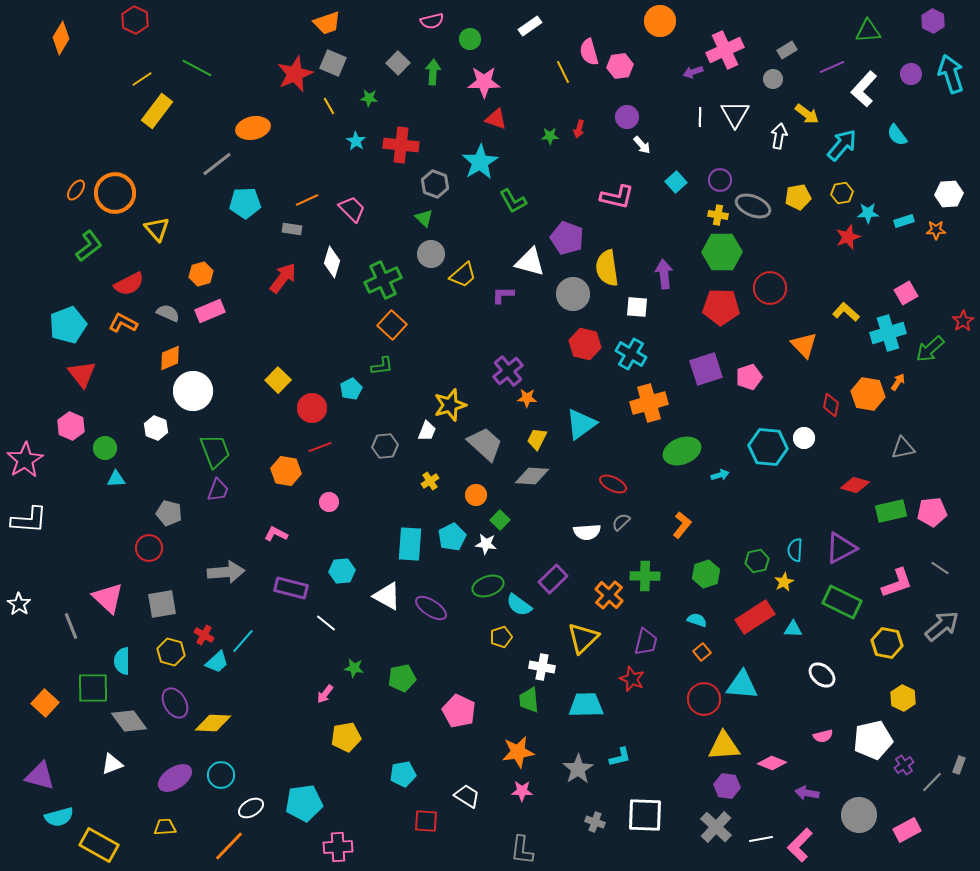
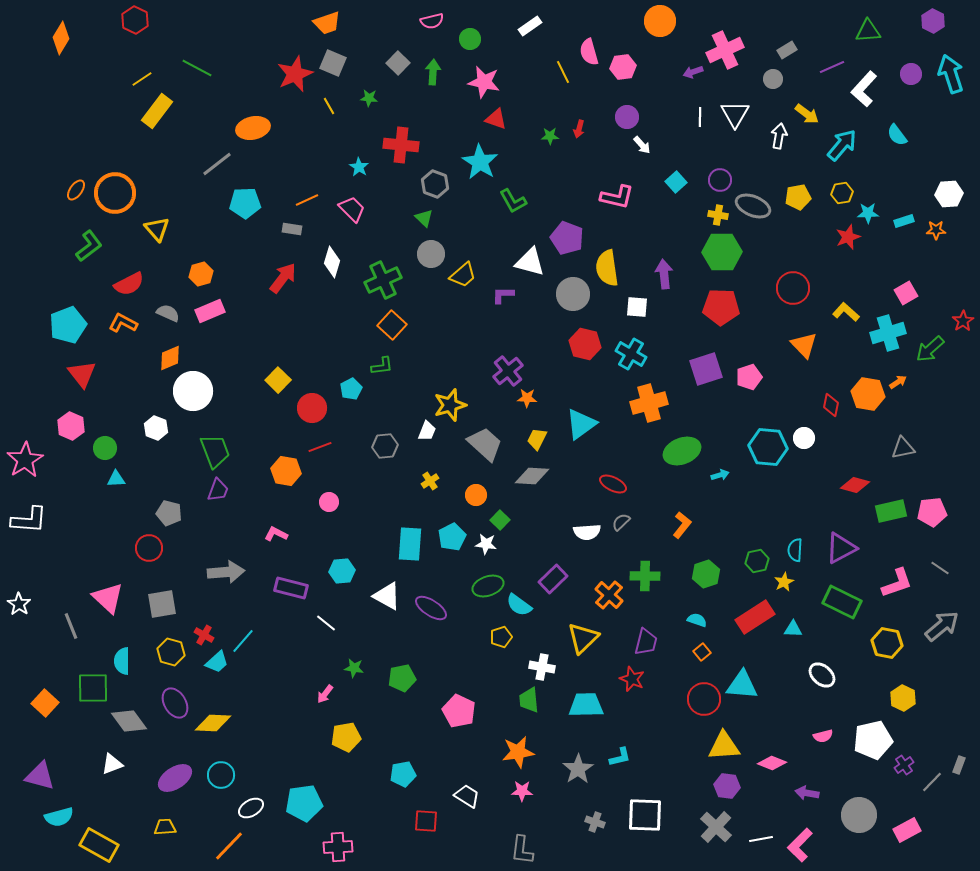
pink hexagon at (620, 66): moved 3 px right, 1 px down
pink star at (484, 82): rotated 12 degrees clockwise
cyan star at (356, 141): moved 3 px right, 26 px down
cyan star at (480, 162): rotated 9 degrees counterclockwise
red circle at (770, 288): moved 23 px right
orange arrow at (898, 382): rotated 24 degrees clockwise
